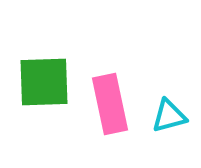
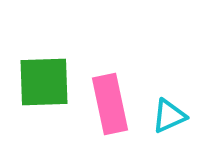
cyan triangle: rotated 9 degrees counterclockwise
